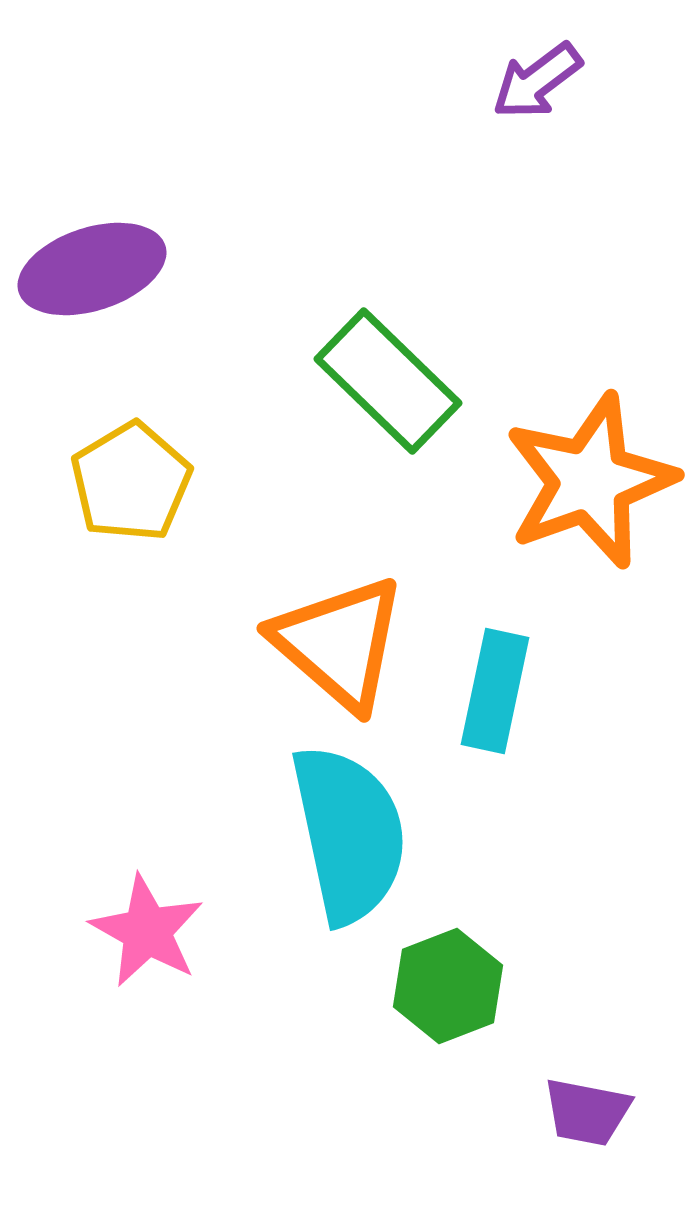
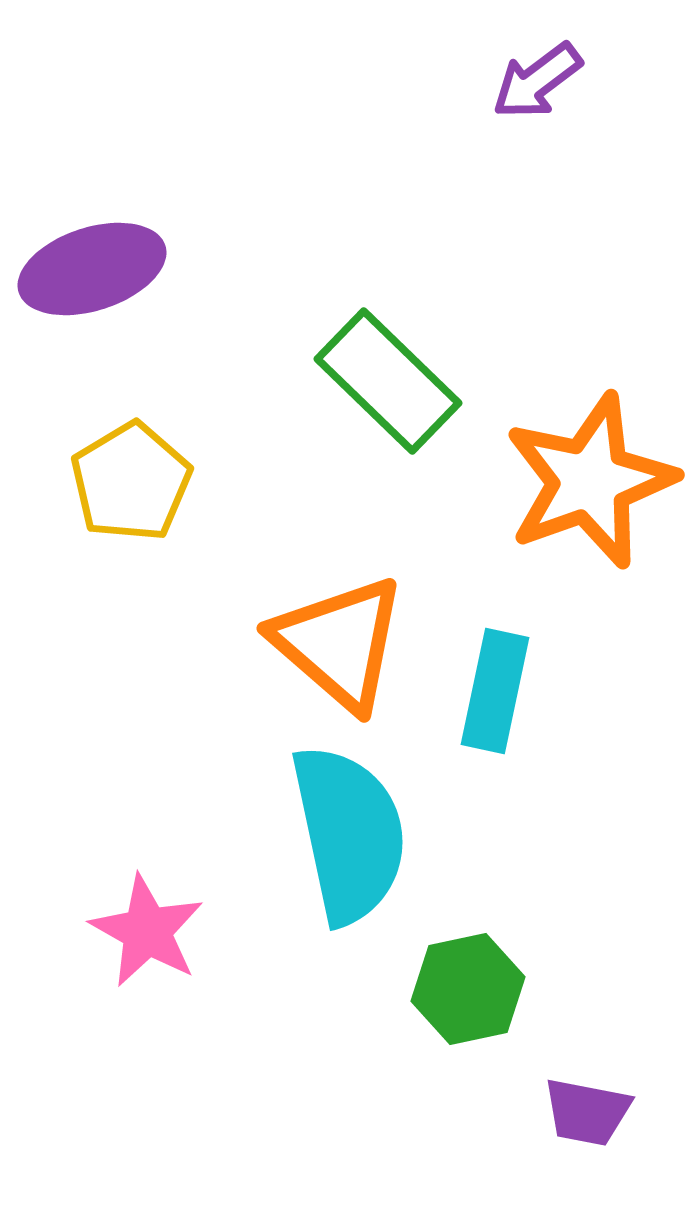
green hexagon: moved 20 px right, 3 px down; rotated 9 degrees clockwise
